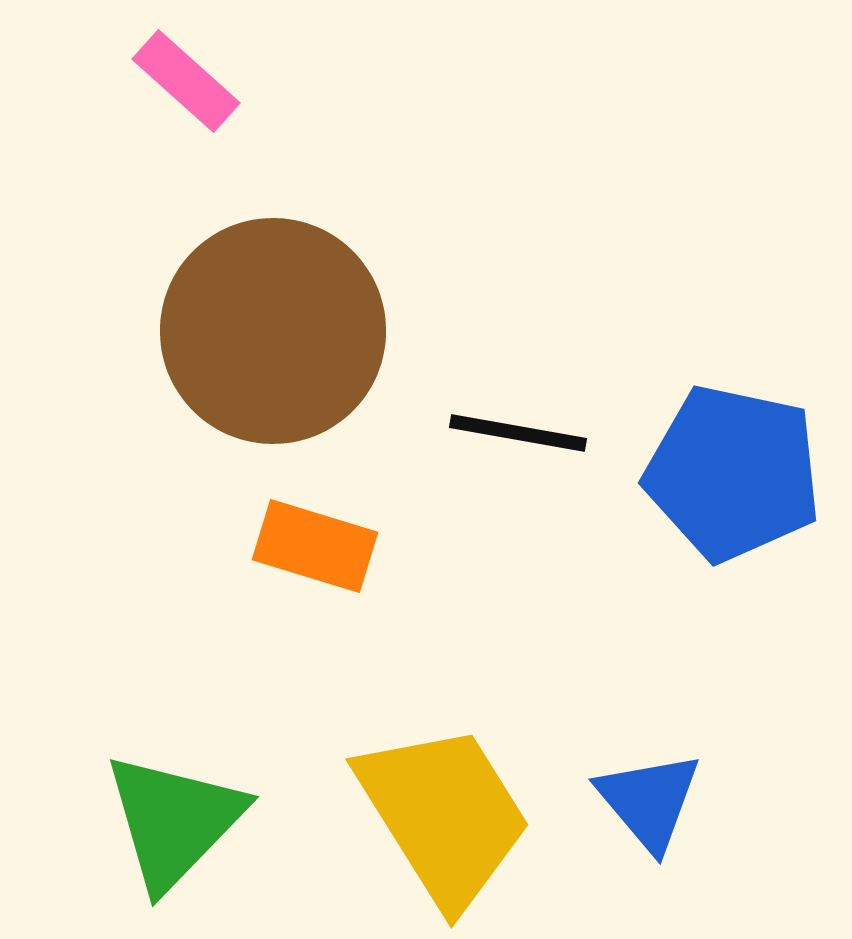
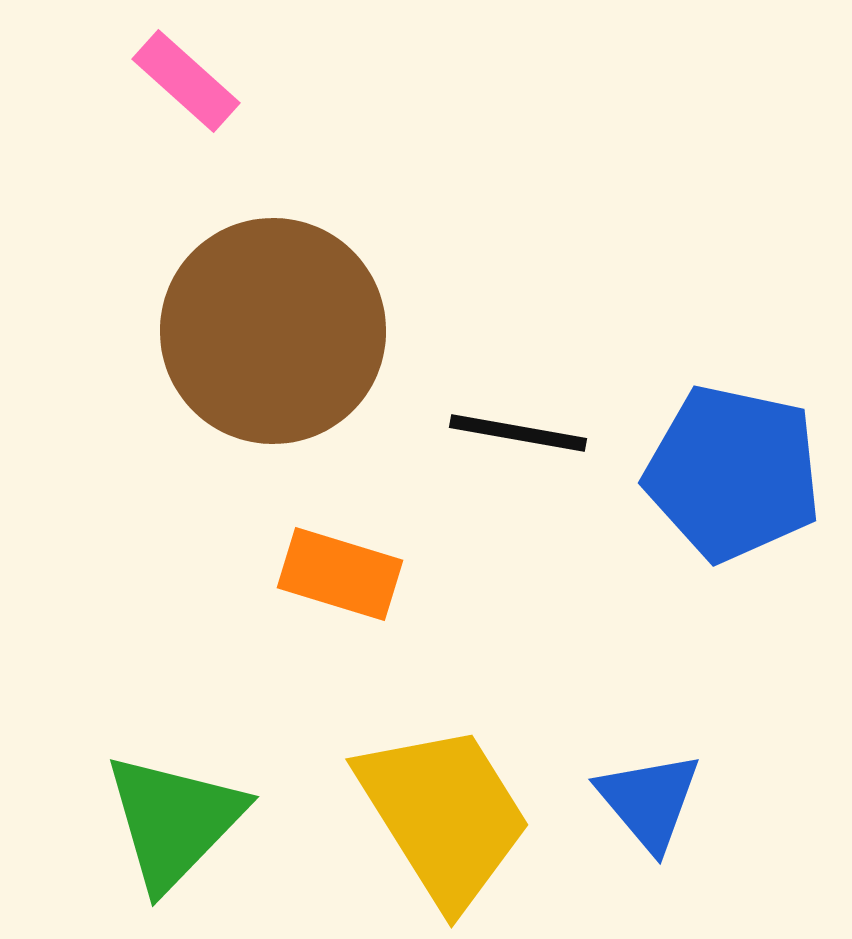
orange rectangle: moved 25 px right, 28 px down
